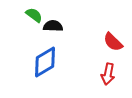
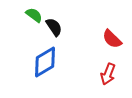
black semicircle: moved 1 px right, 1 px down; rotated 54 degrees clockwise
red semicircle: moved 1 px left, 3 px up
red arrow: rotated 10 degrees clockwise
